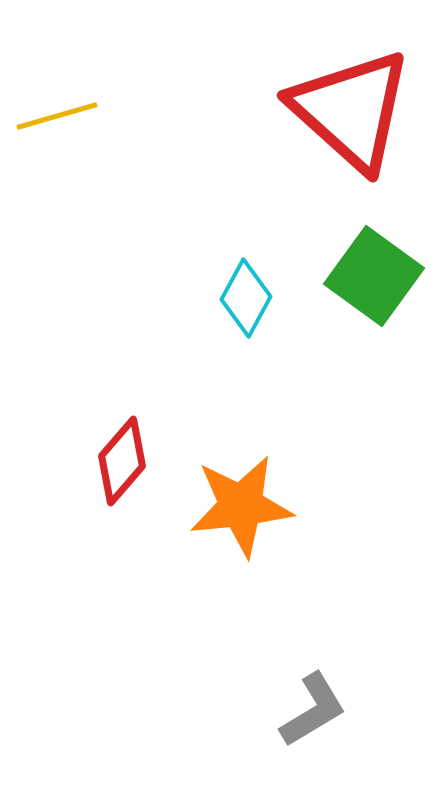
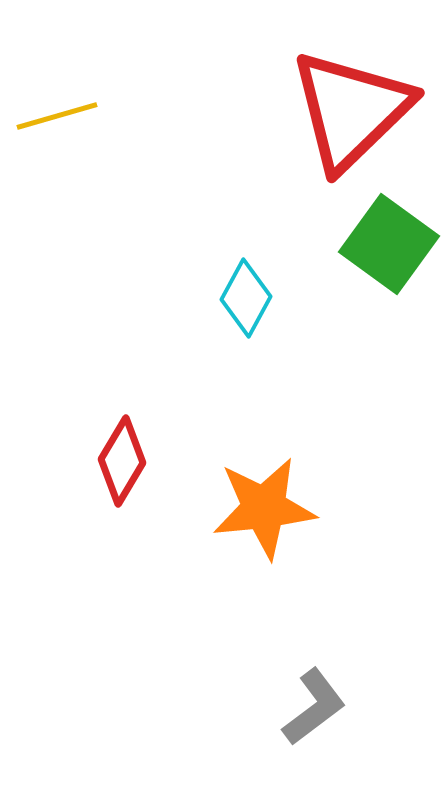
red triangle: rotated 34 degrees clockwise
green square: moved 15 px right, 32 px up
red diamond: rotated 10 degrees counterclockwise
orange star: moved 23 px right, 2 px down
gray L-shape: moved 1 px right, 3 px up; rotated 6 degrees counterclockwise
